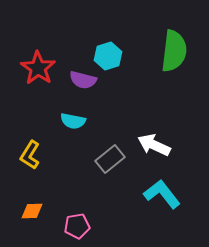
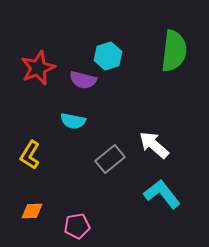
red star: rotated 16 degrees clockwise
white arrow: rotated 16 degrees clockwise
